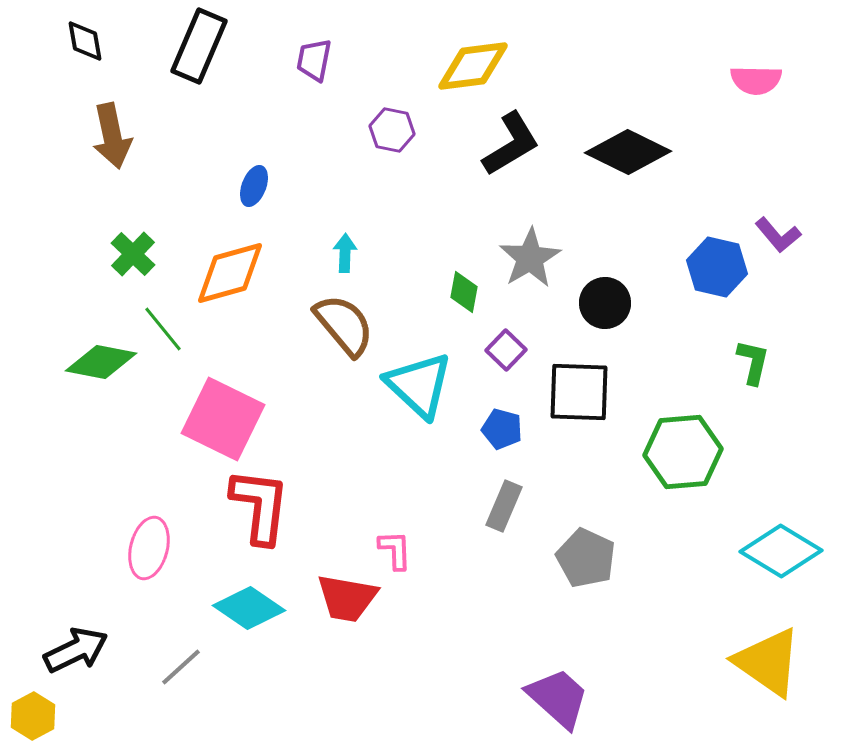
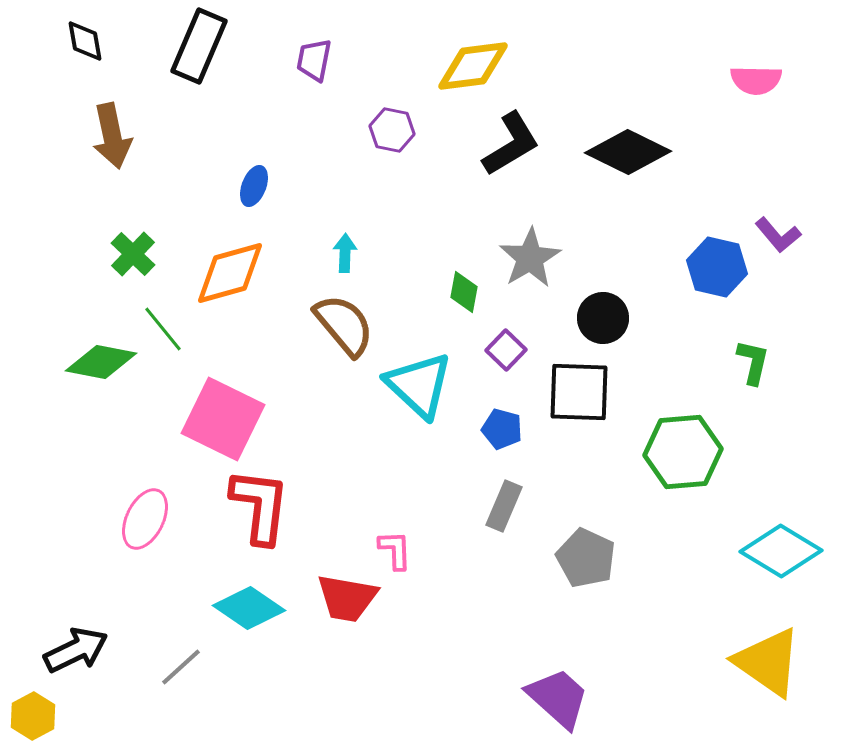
black circle at (605, 303): moved 2 px left, 15 px down
pink ellipse at (149, 548): moved 4 px left, 29 px up; rotated 12 degrees clockwise
